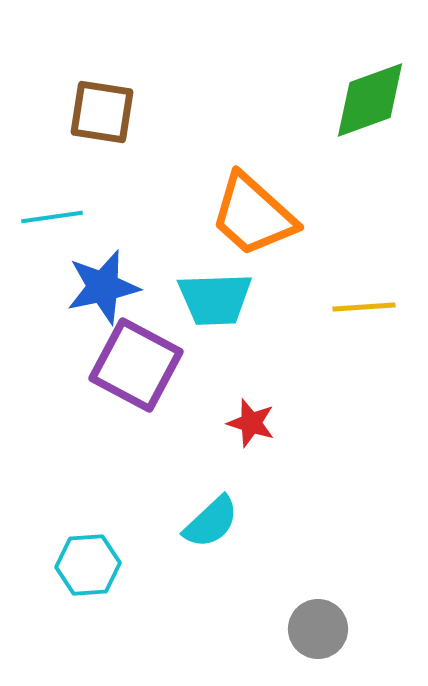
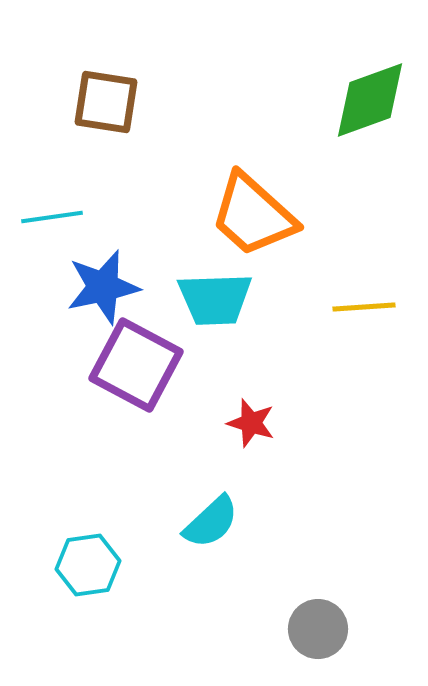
brown square: moved 4 px right, 10 px up
cyan hexagon: rotated 4 degrees counterclockwise
